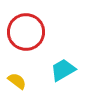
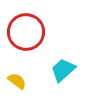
cyan trapezoid: rotated 12 degrees counterclockwise
